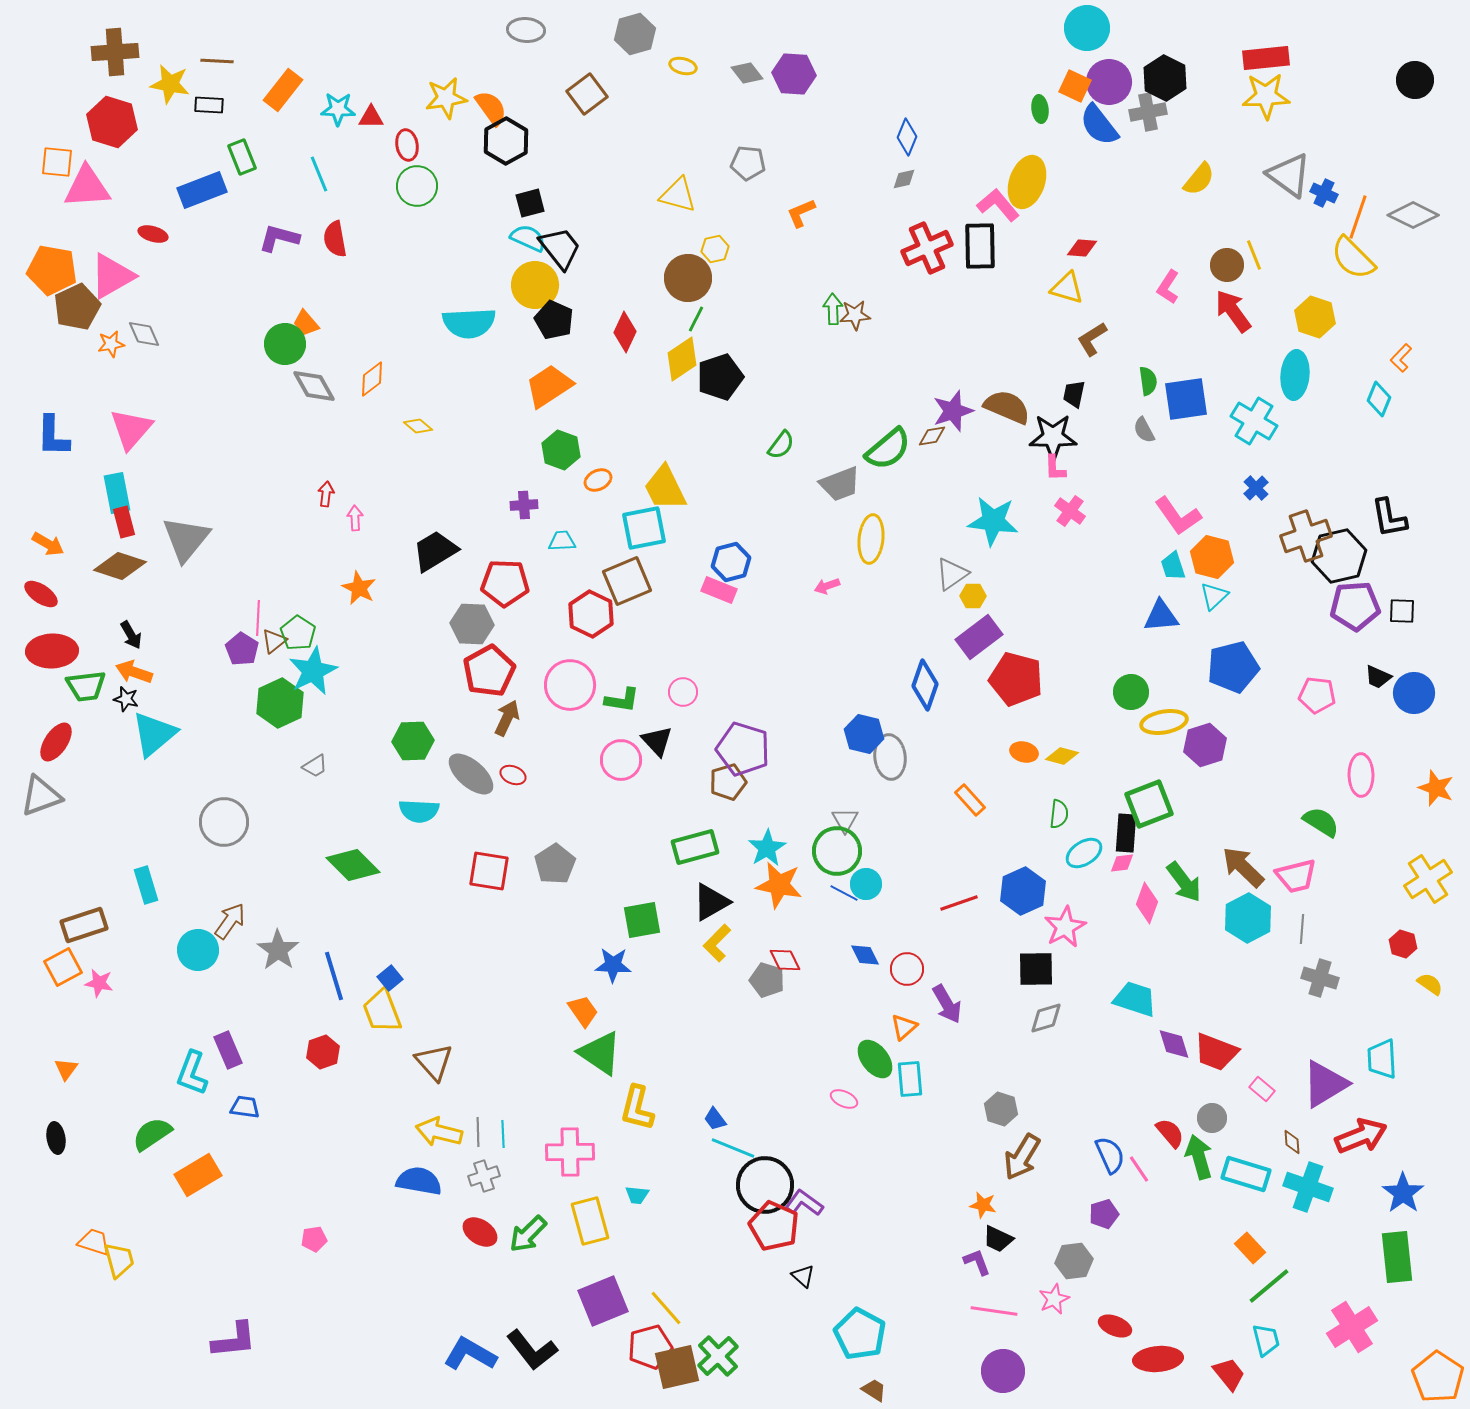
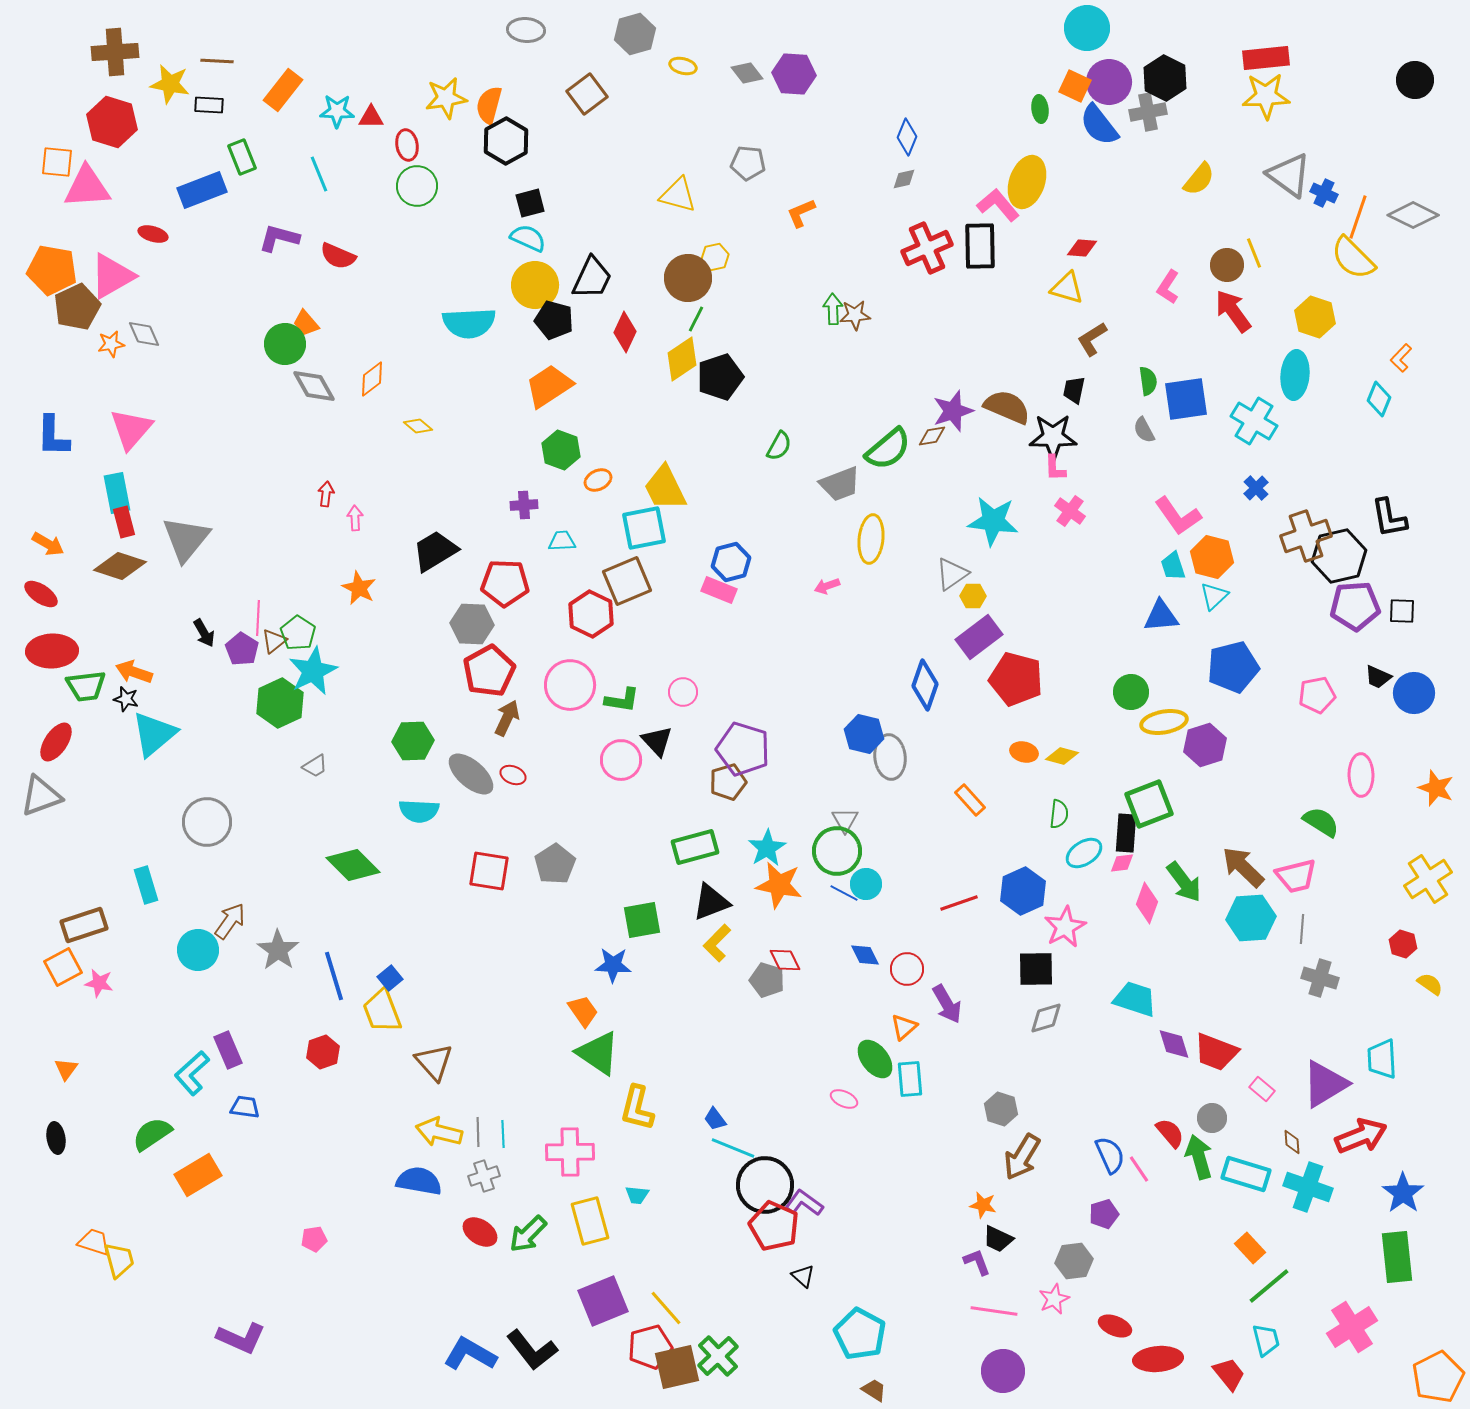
orange semicircle at (491, 108): moved 2 px left, 3 px up; rotated 129 degrees counterclockwise
cyan star at (338, 109): moved 1 px left, 2 px down
red semicircle at (335, 239): moved 3 px right, 17 px down; rotated 57 degrees counterclockwise
black trapezoid at (560, 248): moved 32 px right, 30 px down; rotated 63 degrees clockwise
yellow hexagon at (715, 249): moved 8 px down
yellow line at (1254, 255): moved 2 px up
black pentagon at (554, 320): rotated 9 degrees counterclockwise
black trapezoid at (1074, 394): moved 4 px up
green semicircle at (781, 445): moved 2 px left, 1 px down; rotated 8 degrees counterclockwise
black arrow at (131, 635): moved 73 px right, 2 px up
pink pentagon at (1317, 695): rotated 18 degrees counterclockwise
gray circle at (224, 822): moved 17 px left
black triangle at (711, 902): rotated 9 degrees clockwise
cyan hexagon at (1248, 918): moved 3 px right; rotated 24 degrees clockwise
green triangle at (600, 1053): moved 2 px left
cyan L-shape at (192, 1073): rotated 27 degrees clockwise
purple L-shape at (234, 1340): moved 7 px right, 2 px up; rotated 30 degrees clockwise
orange pentagon at (1438, 1377): rotated 12 degrees clockwise
